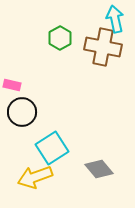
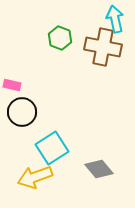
green hexagon: rotated 10 degrees counterclockwise
